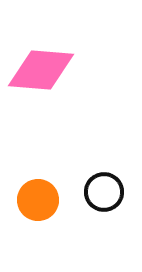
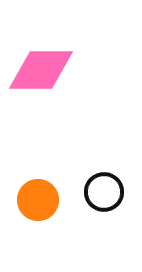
pink diamond: rotated 4 degrees counterclockwise
